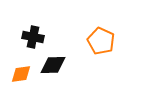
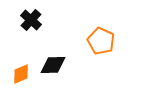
black cross: moved 2 px left, 17 px up; rotated 30 degrees clockwise
orange diamond: rotated 15 degrees counterclockwise
